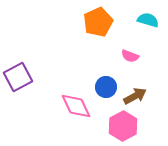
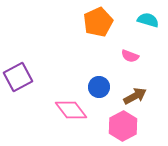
blue circle: moved 7 px left
pink diamond: moved 5 px left, 4 px down; rotated 12 degrees counterclockwise
